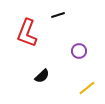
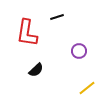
black line: moved 1 px left, 2 px down
red L-shape: rotated 12 degrees counterclockwise
black semicircle: moved 6 px left, 6 px up
